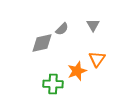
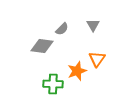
gray diamond: moved 3 px down; rotated 20 degrees clockwise
